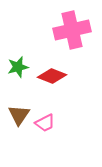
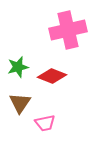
pink cross: moved 4 px left
brown triangle: moved 1 px right, 12 px up
pink trapezoid: rotated 15 degrees clockwise
